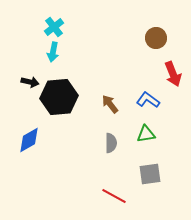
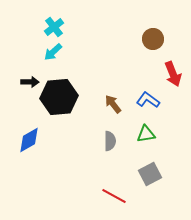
brown circle: moved 3 px left, 1 px down
cyan arrow: rotated 36 degrees clockwise
black arrow: rotated 12 degrees counterclockwise
brown arrow: moved 3 px right
gray semicircle: moved 1 px left, 2 px up
gray square: rotated 20 degrees counterclockwise
